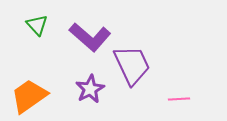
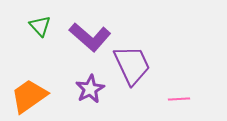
green triangle: moved 3 px right, 1 px down
